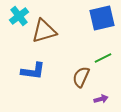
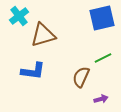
brown triangle: moved 1 px left, 4 px down
